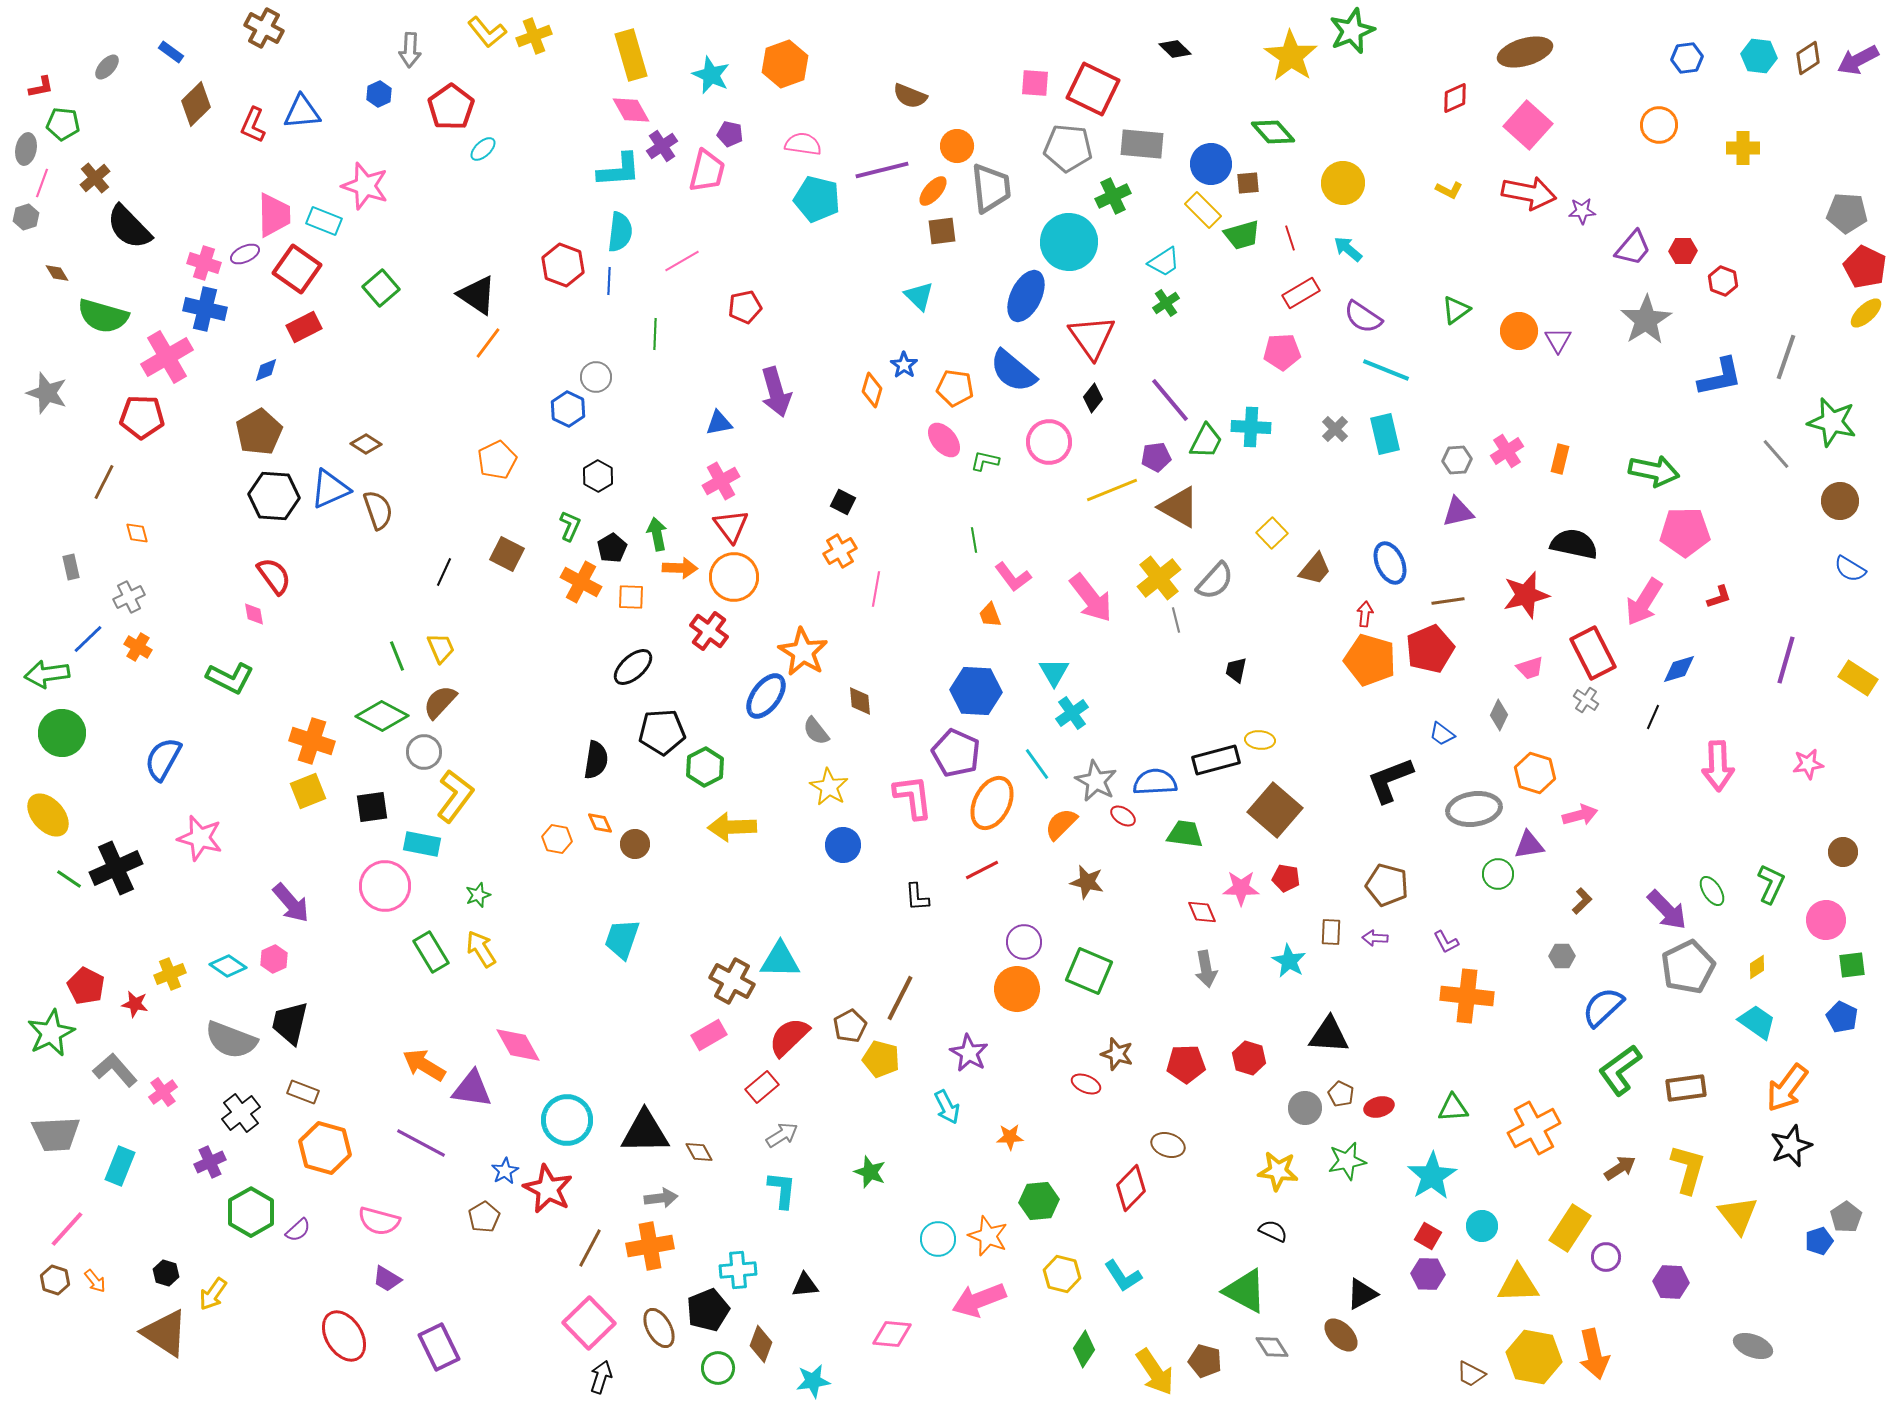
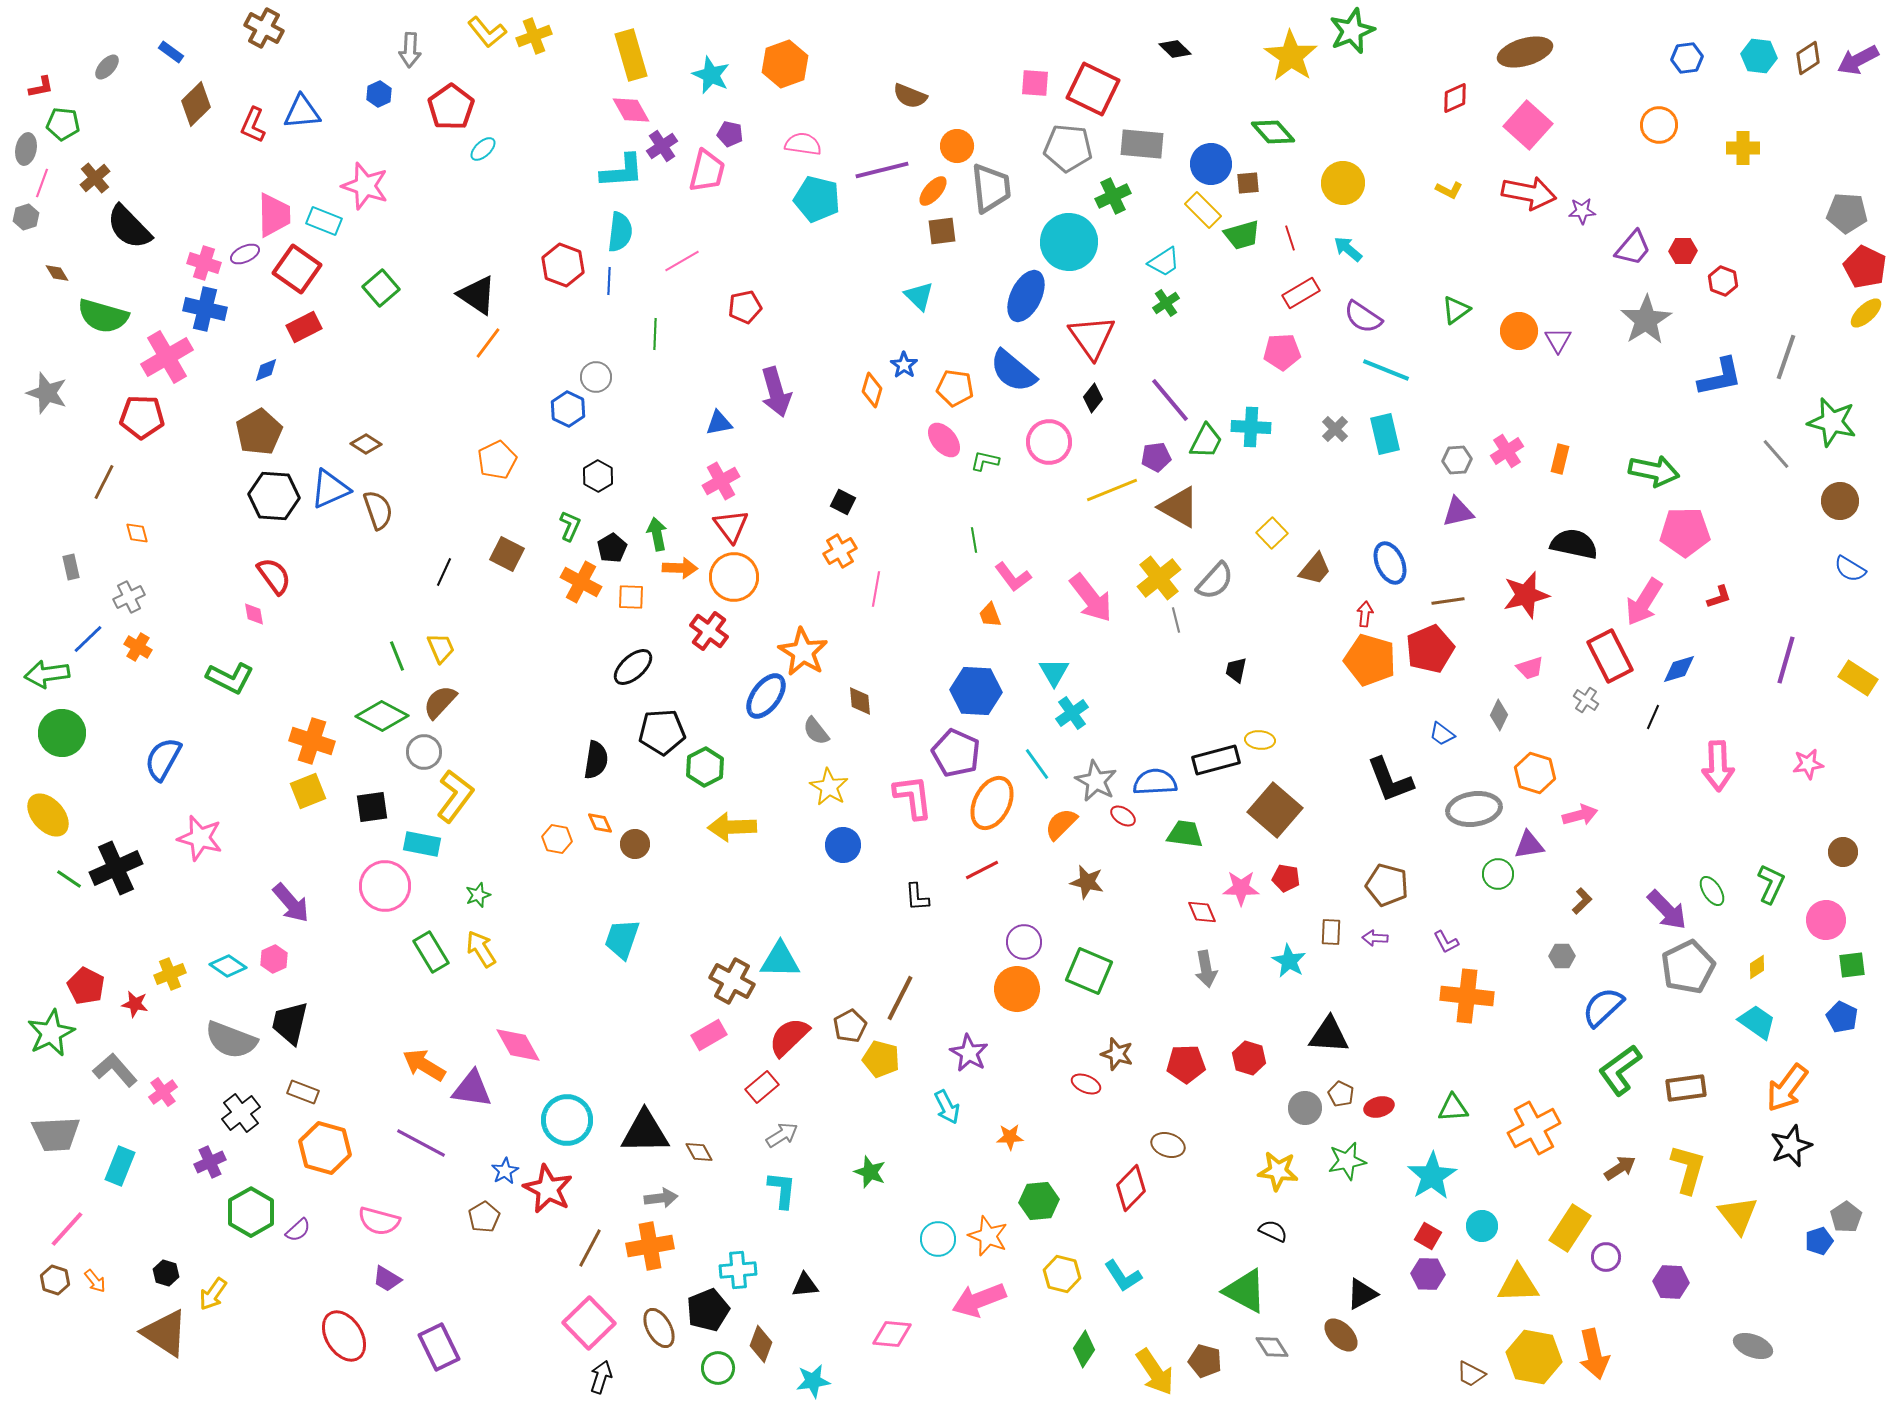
cyan L-shape at (619, 170): moved 3 px right, 1 px down
red rectangle at (1593, 653): moved 17 px right, 3 px down
black L-shape at (1390, 780): rotated 90 degrees counterclockwise
